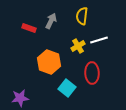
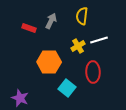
orange hexagon: rotated 20 degrees counterclockwise
red ellipse: moved 1 px right, 1 px up
purple star: rotated 30 degrees clockwise
